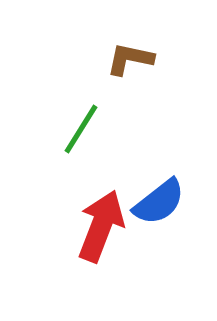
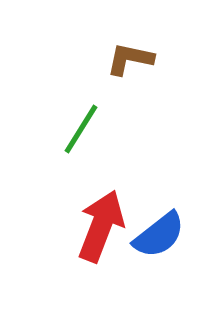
blue semicircle: moved 33 px down
